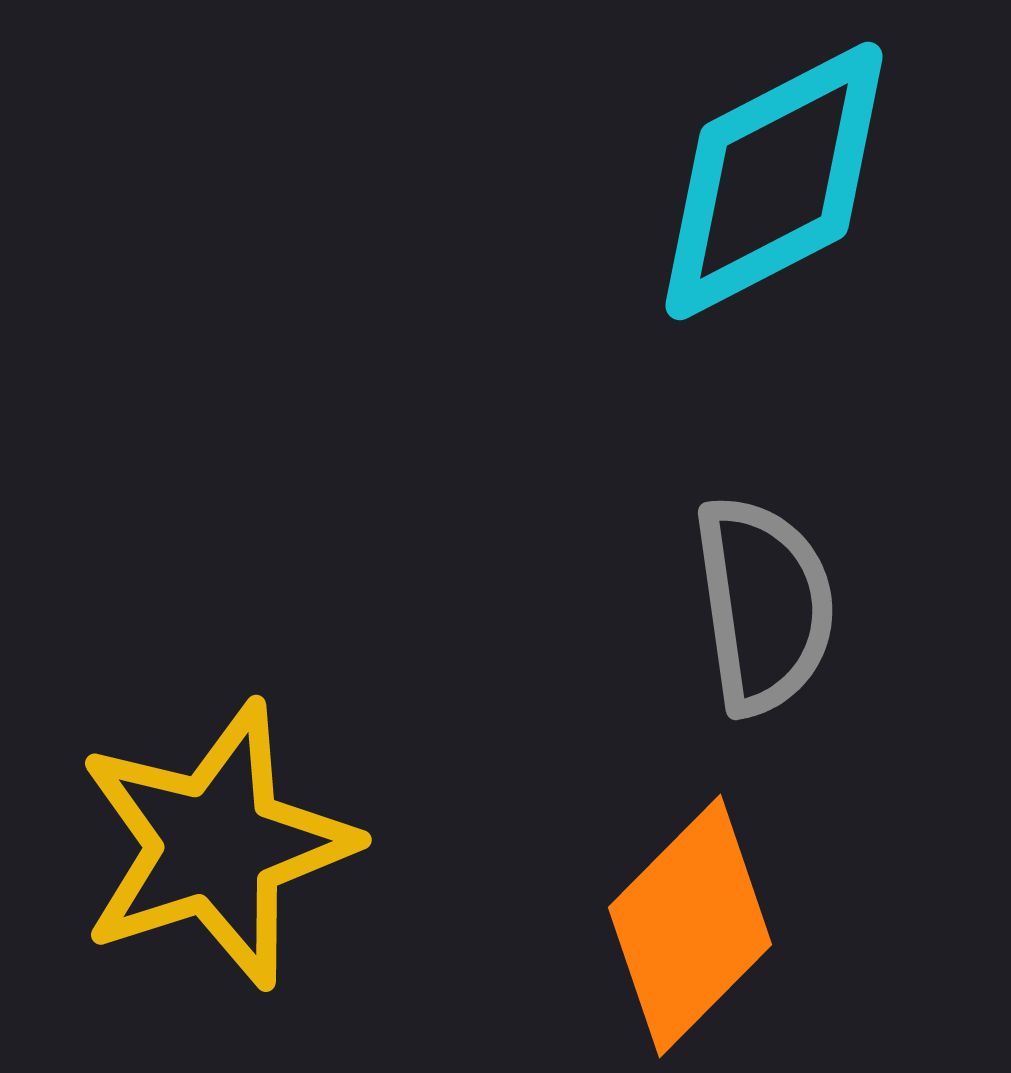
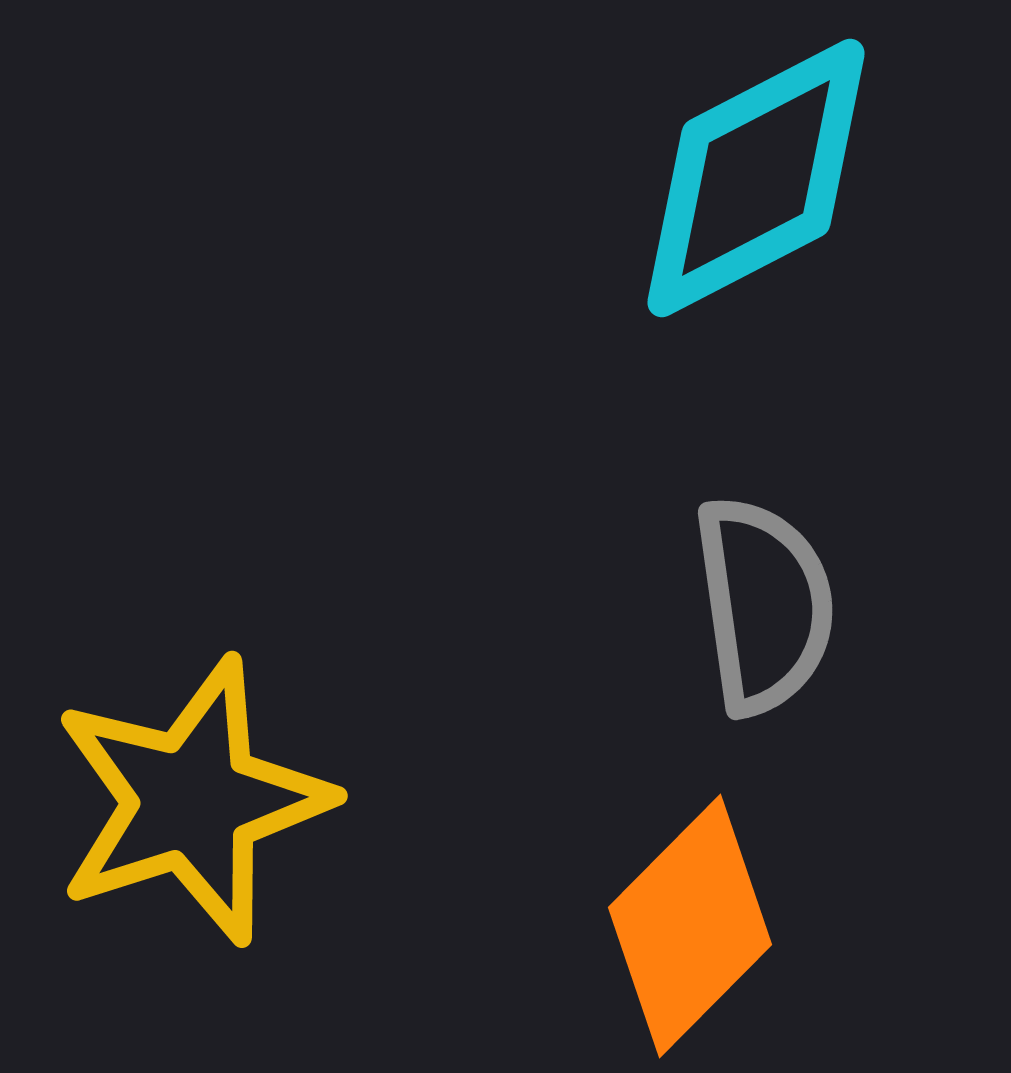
cyan diamond: moved 18 px left, 3 px up
yellow star: moved 24 px left, 44 px up
